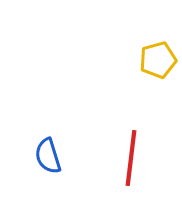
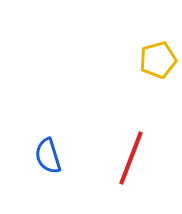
red line: rotated 14 degrees clockwise
